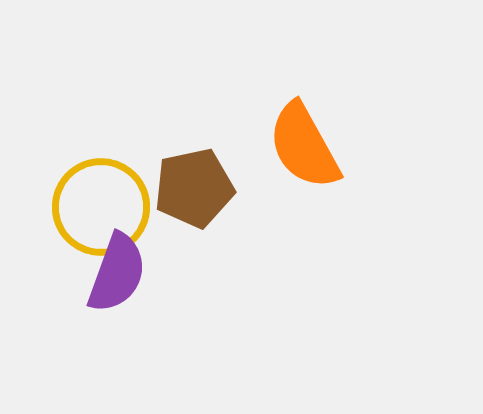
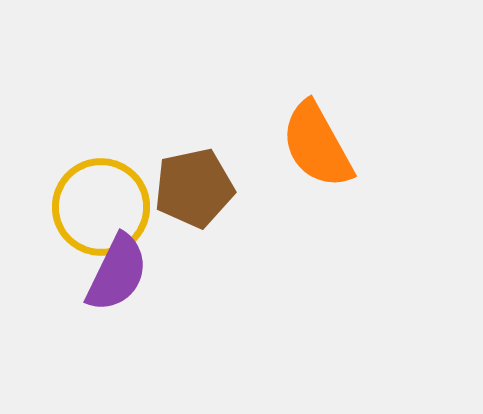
orange semicircle: moved 13 px right, 1 px up
purple semicircle: rotated 6 degrees clockwise
